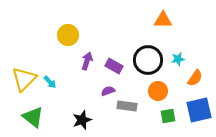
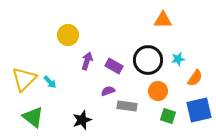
green square: rotated 28 degrees clockwise
